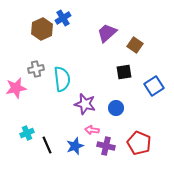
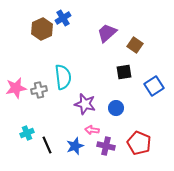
gray cross: moved 3 px right, 21 px down
cyan semicircle: moved 1 px right, 2 px up
